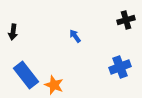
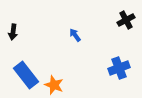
black cross: rotated 12 degrees counterclockwise
blue arrow: moved 1 px up
blue cross: moved 1 px left, 1 px down
